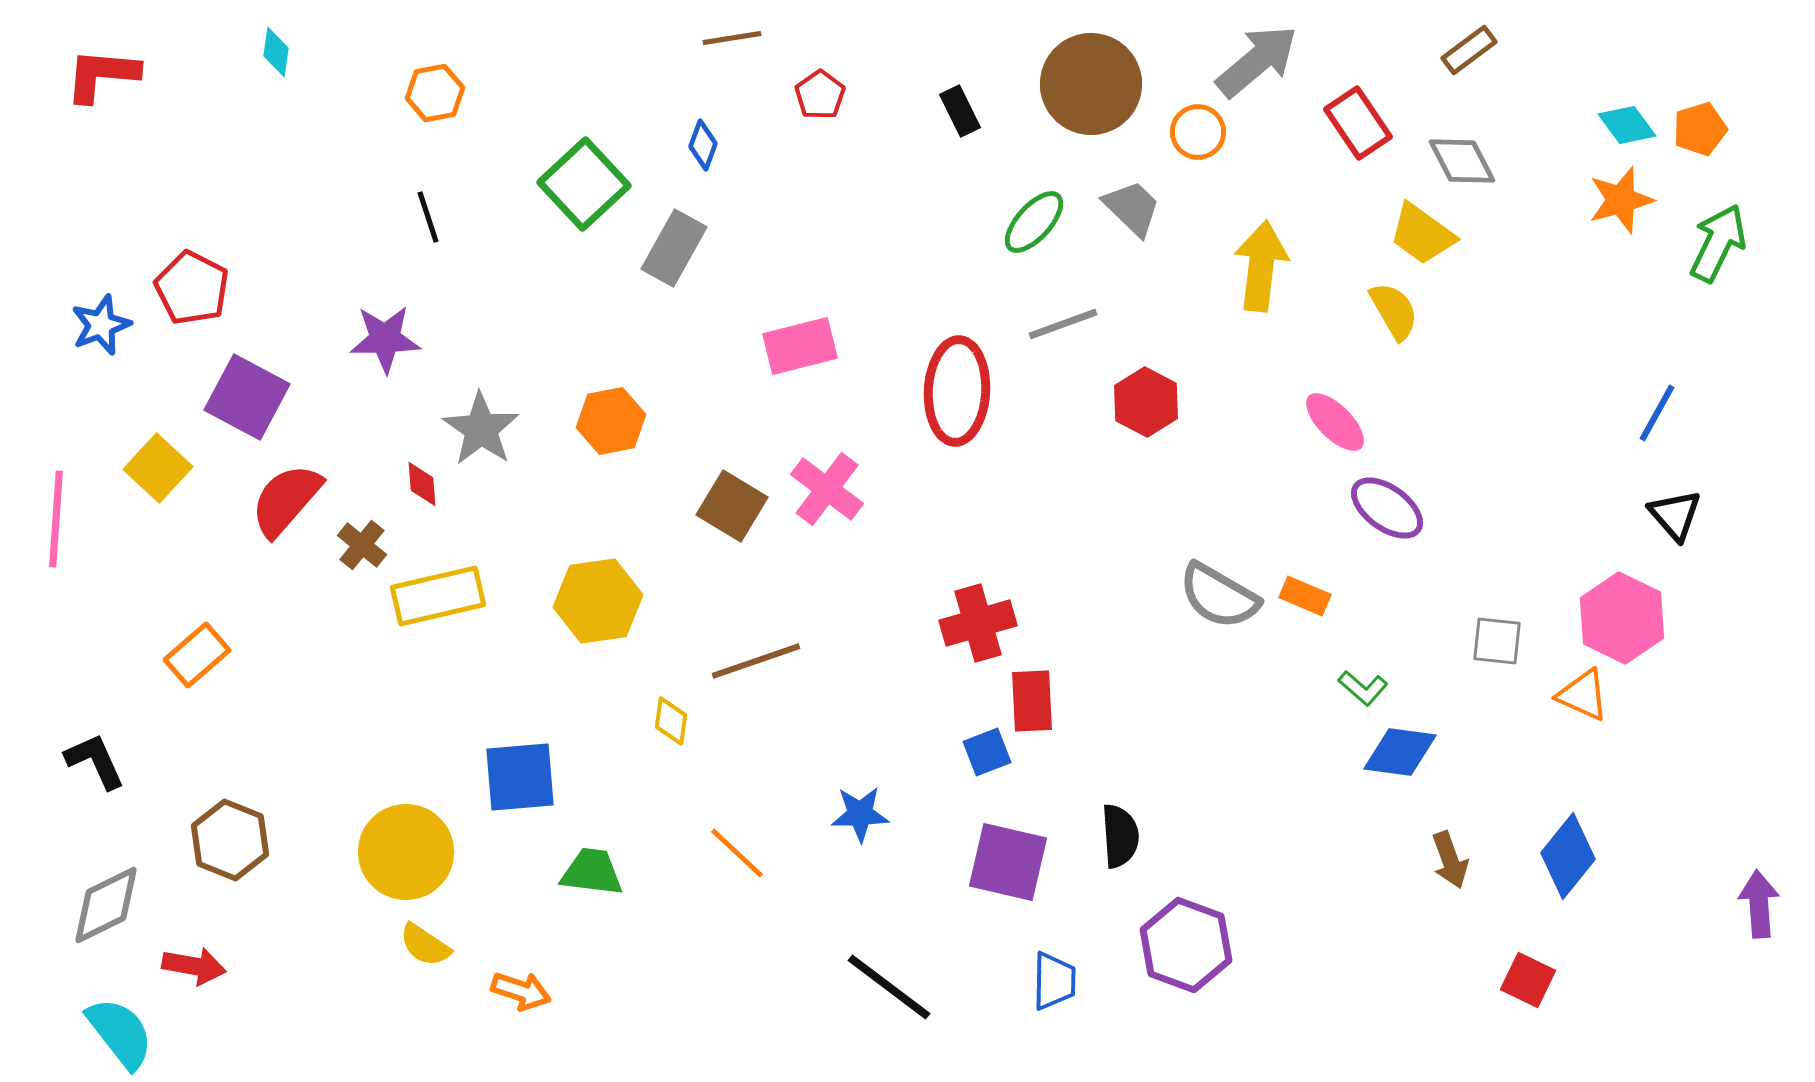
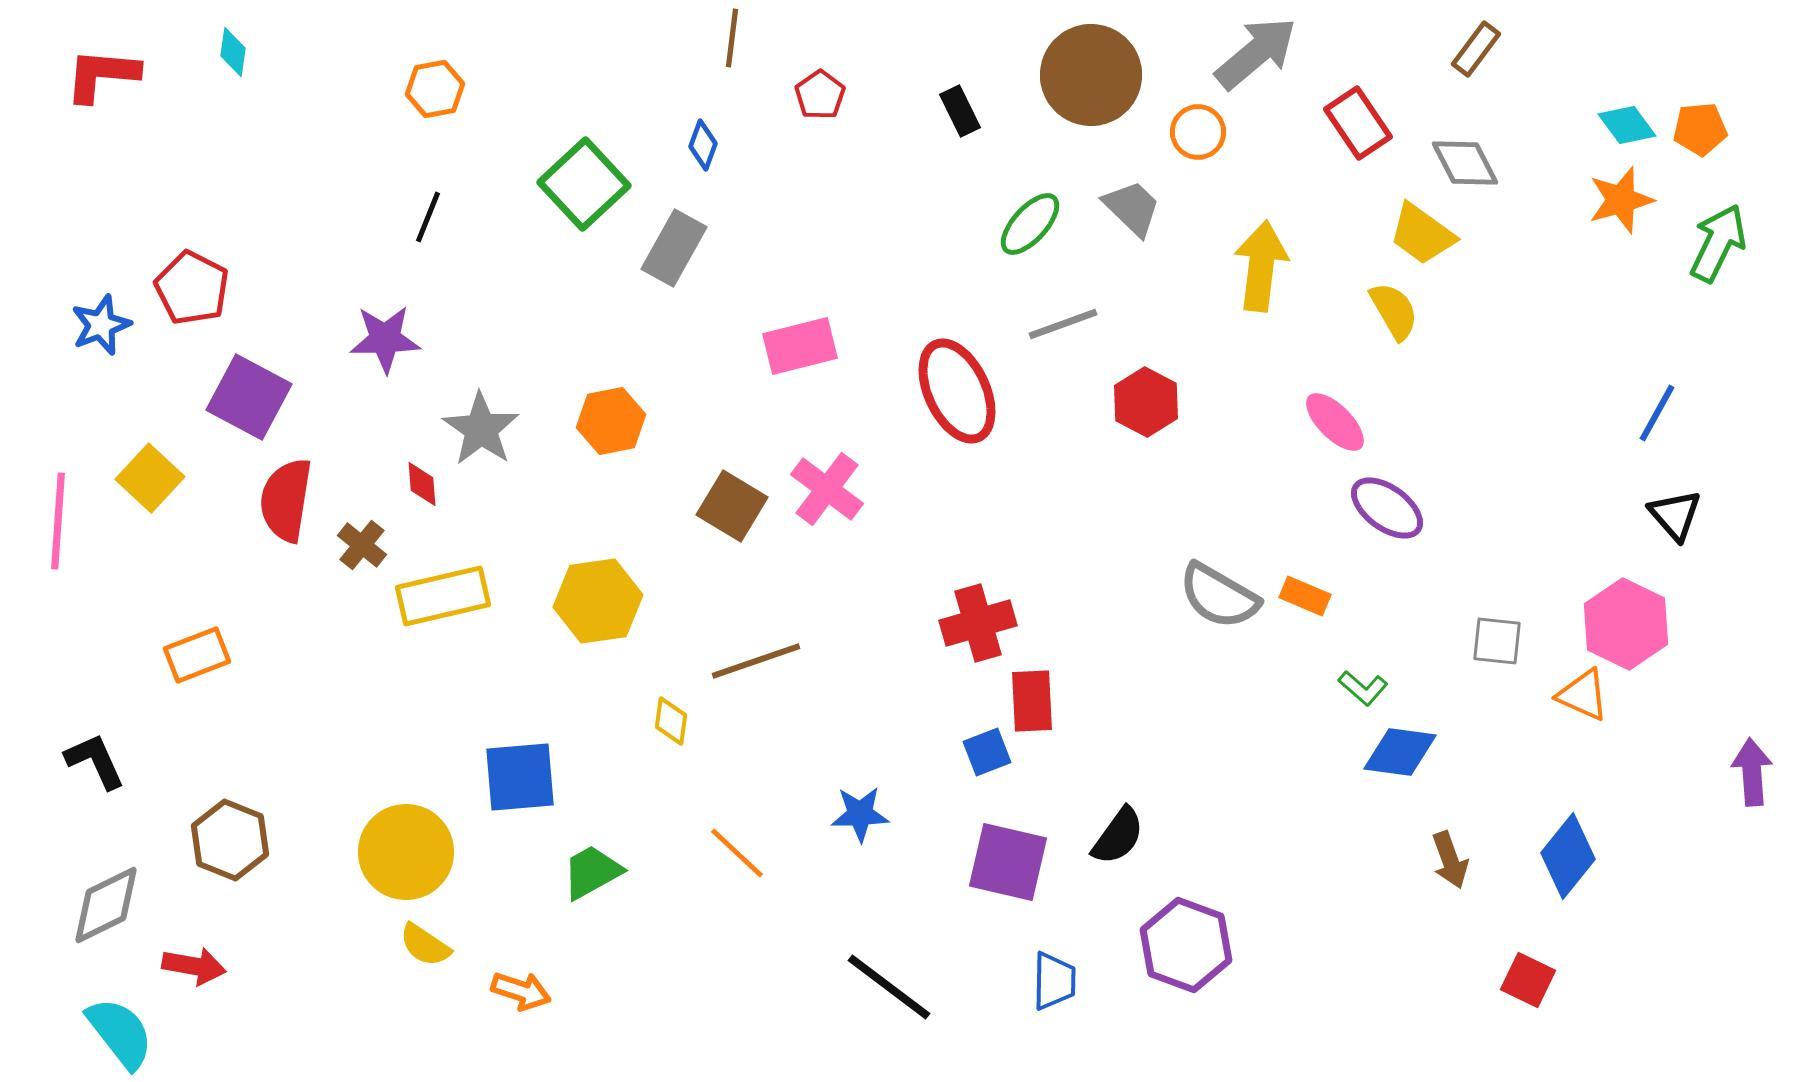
brown line at (732, 38): rotated 74 degrees counterclockwise
brown rectangle at (1469, 50): moved 7 px right, 1 px up; rotated 16 degrees counterclockwise
cyan diamond at (276, 52): moved 43 px left
gray arrow at (1257, 61): moved 1 px left, 8 px up
brown circle at (1091, 84): moved 9 px up
orange hexagon at (435, 93): moved 4 px up
orange pentagon at (1700, 129): rotated 12 degrees clockwise
gray diamond at (1462, 161): moved 3 px right, 2 px down
black line at (428, 217): rotated 40 degrees clockwise
green ellipse at (1034, 222): moved 4 px left, 2 px down
red ellipse at (957, 391): rotated 28 degrees counterclockwise
purple square at (247, 397): moved 2 px right
yellow square at (158, 468): moved 8 px left, 10 px down
red semicircle at (286, 500): rotated 32 degrees counterclockwise
pink line at (56, 519): moved 2 px right, 2 px down
yellow rectangle at (438, 596): moved 5 px right
pink hexagon at (1622, 618): moved 4 px right, 6 px down
orange rectangle at (197, 655): rotated 20 degrees clockwise
black semicircle at (1120, 836): moved 2 px left; rotated 40 degrees clockwise
green trapezoid at (592, 872): rotated 36 degrees counterclockwise
purple arrow at (1759, 904): moved 7 px left, 132 px up
